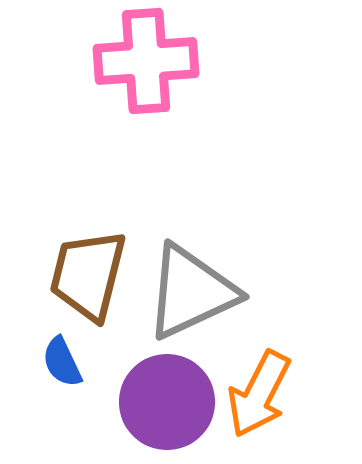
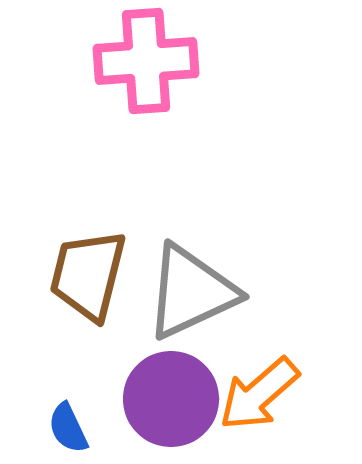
blue semicircle: moved 6 px right, 66 px down
orange arrow: rotated 22 degrees clockwise
purple circle: moved 4 px right, 3 px up
